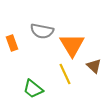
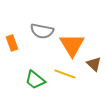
brown triangle: moved 2 px up
yellow line: rotated 45 degrees counterclockwise
green trapezoid: moved 2 px right, 9 px up
